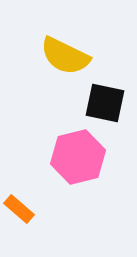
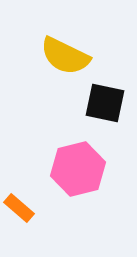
pink hexagon: moved 12 px down
orange rectangle: moved 1 px up
